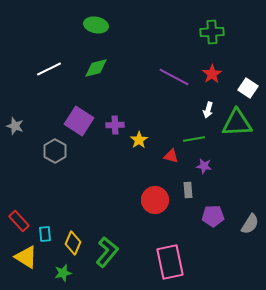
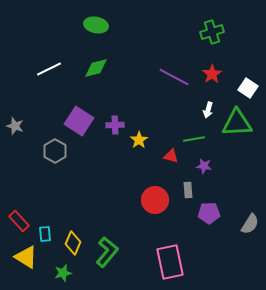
green cross: rotated 15 degrees counterclockwise
purple pentagon: moved 4 px left, 3 px up
